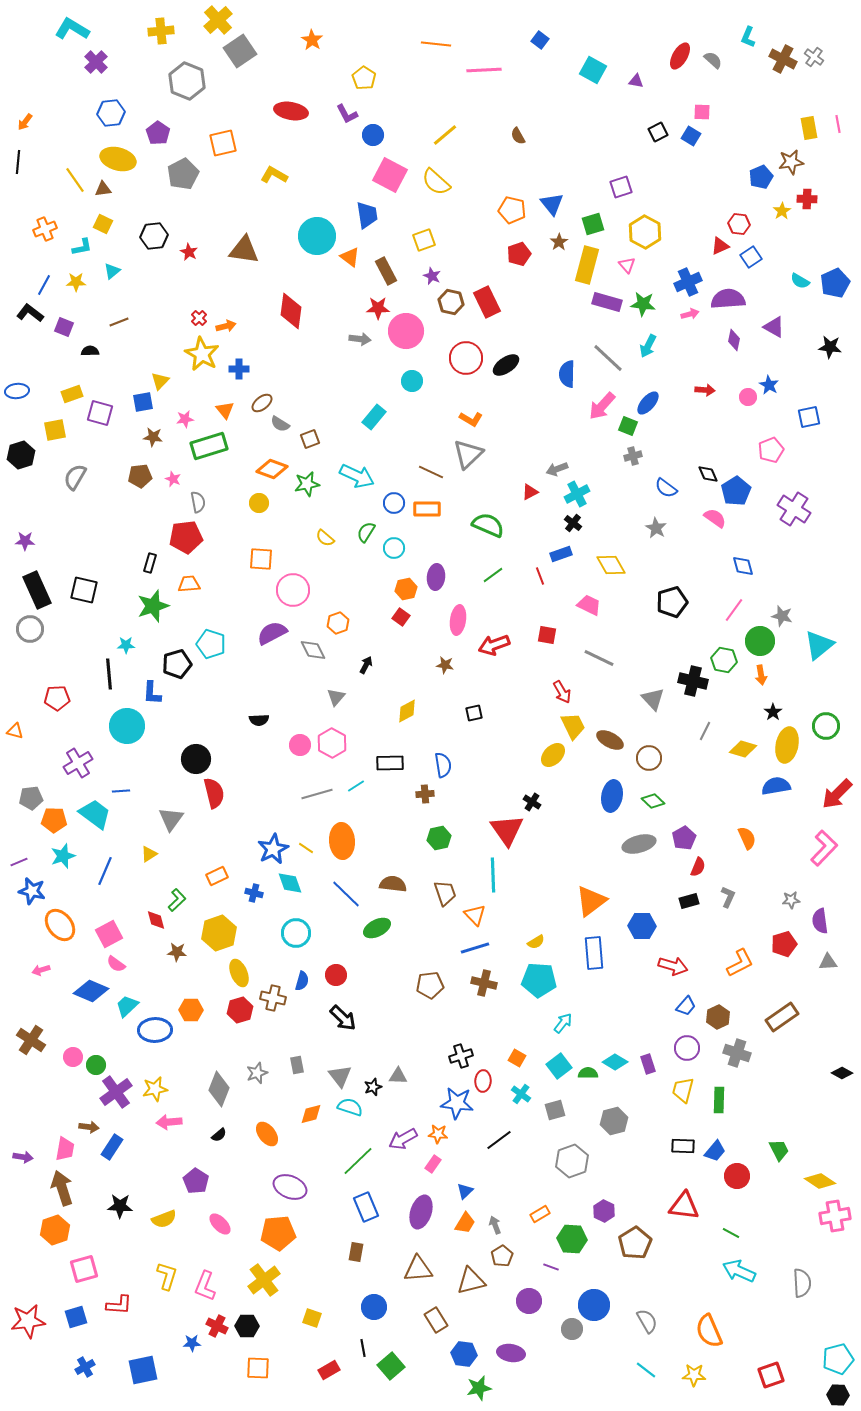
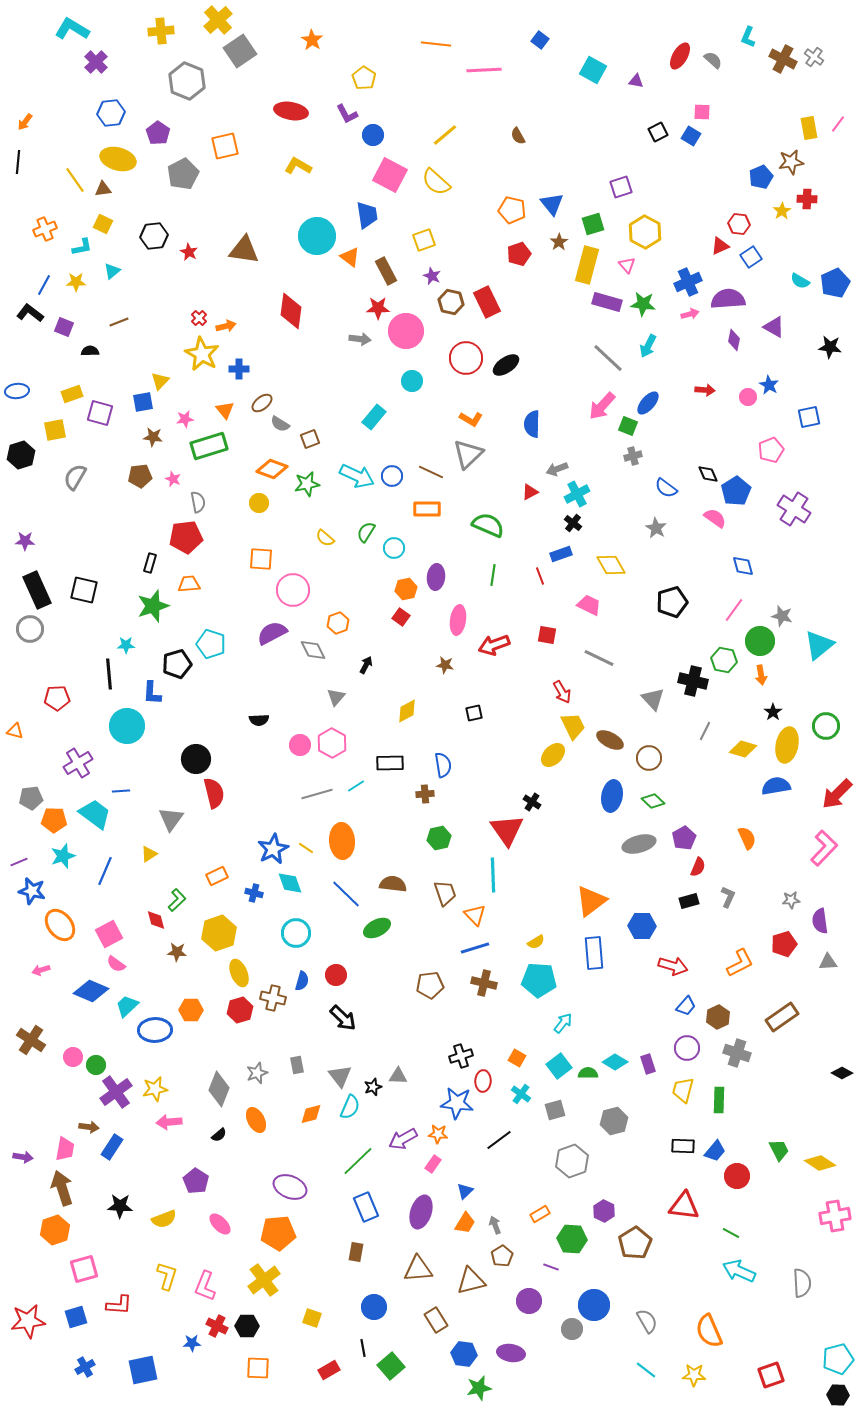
pink line at (838, 124): rotated 48 degrees clockwise
orange square at (223, 143): moved 2 px right, 3 px down
yellow L-shape at (274, 175): moved 24 px right, 9 px up
blue semicircle at (567, 374): moved 35 px left, 50 px down
blue circle at (394, 503): moved 2 px left, 27 px up
green line at (493, 575): rotated 45 degrees counterclockwise
cyan semicircle at (350, 1107): rotated 95 degrees clockwise
orange ellipse at (267, 1134): moved 11 px left, 14 px up; rotated 10 degrees clockwise
yellow diamond at (820, 1181): moved 18 px up
